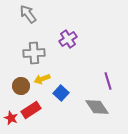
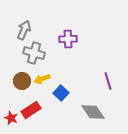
gray arrow: moved 4 px left, 16 px down; rotated 60 degrees clockwise
purple cross: rotated 30 degrees clockwise
gray cross: rotated 20 degrees clockwise
brown circle: moved 1 px right, 5 px up
gray diamond: moved 4 px left, 5 px down
